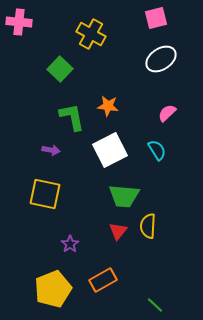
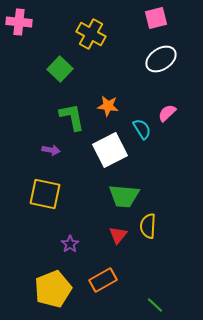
cyan semicircle: moved 15 px left, 21 px up
red triangle: moved 4 px down
